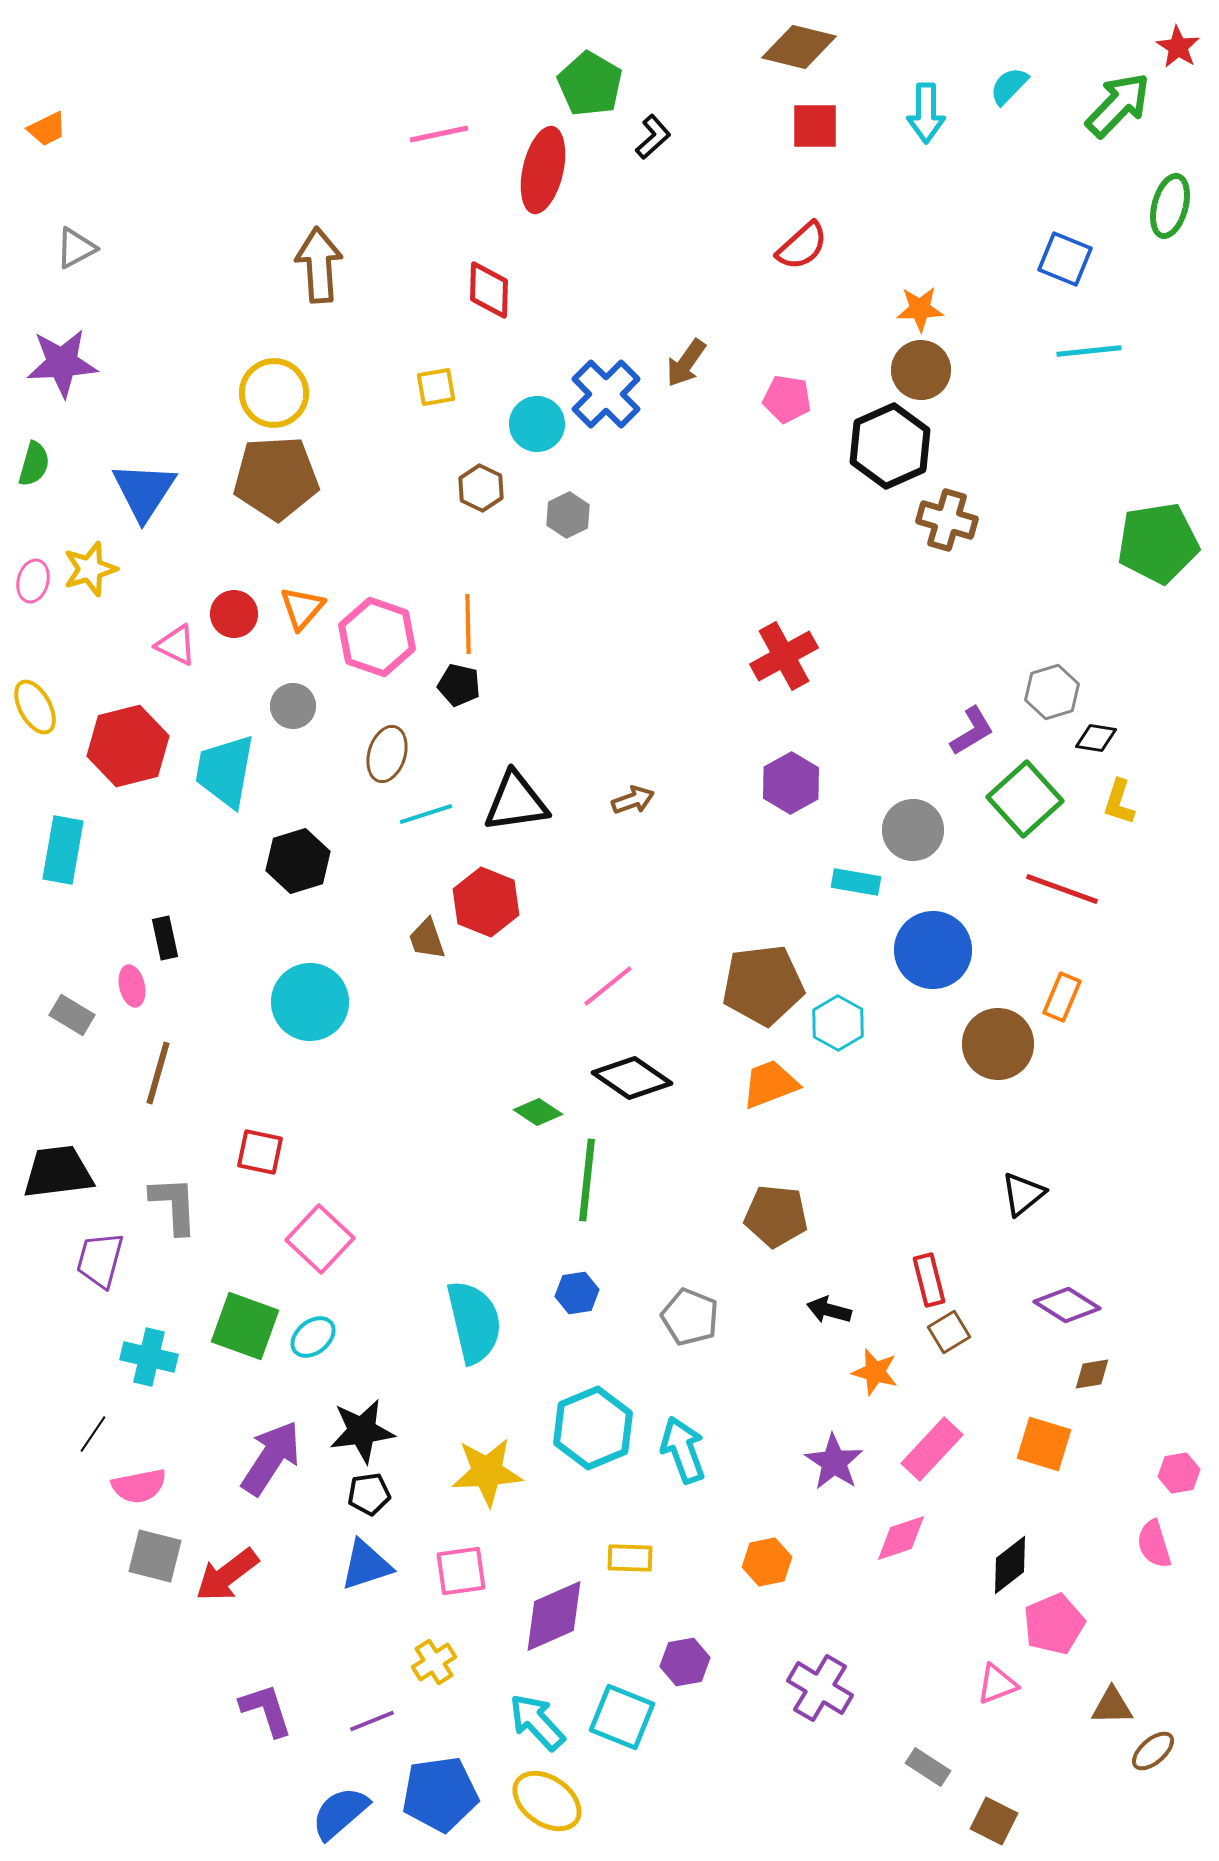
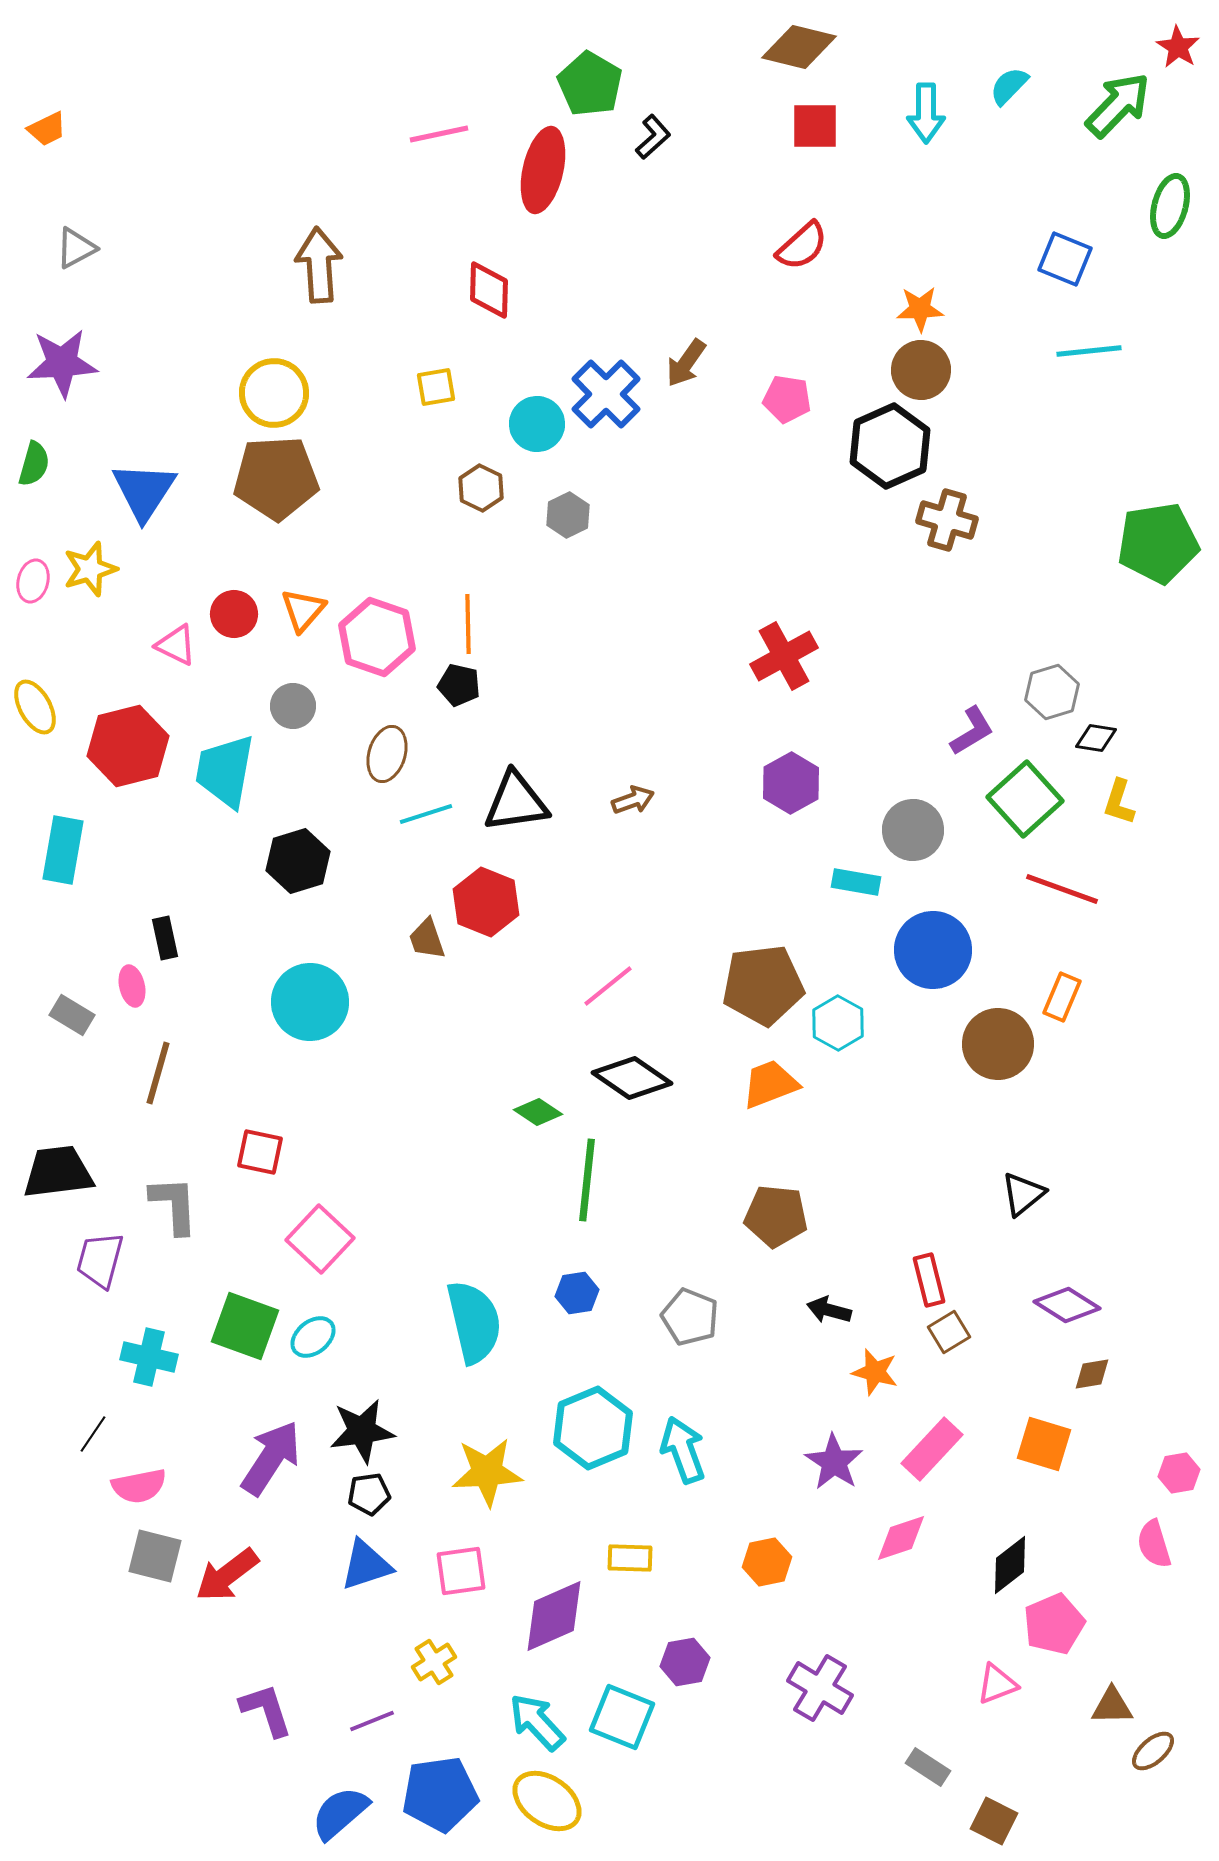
orange triangle at (302, 608): moved 1 px right, 2 px down
